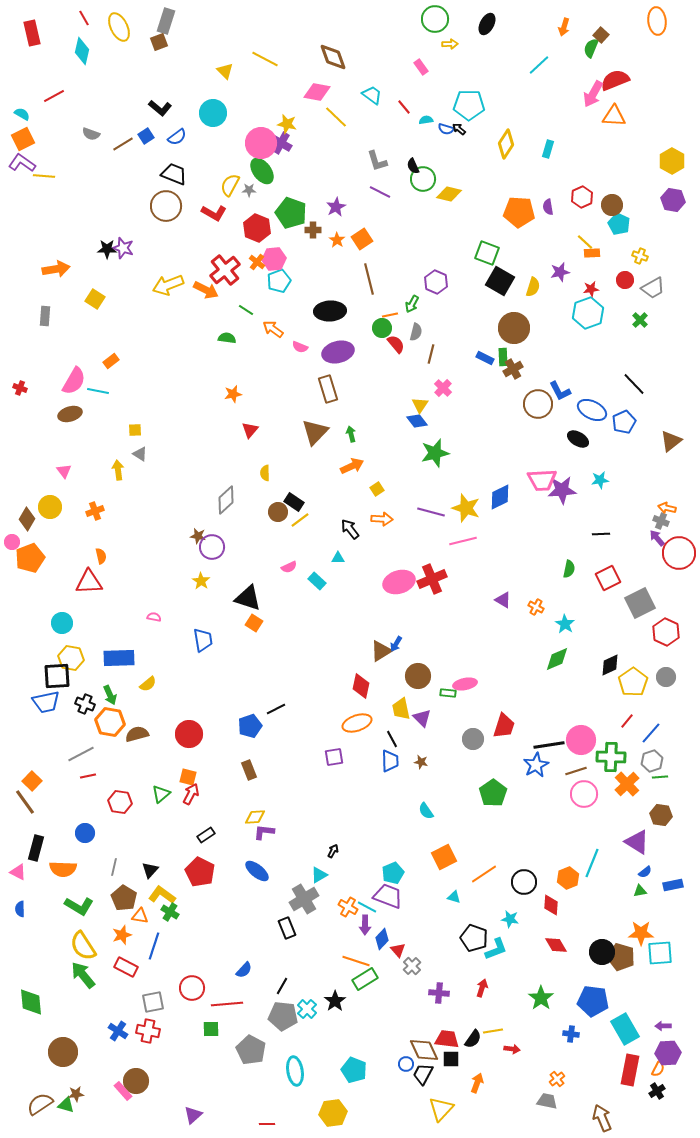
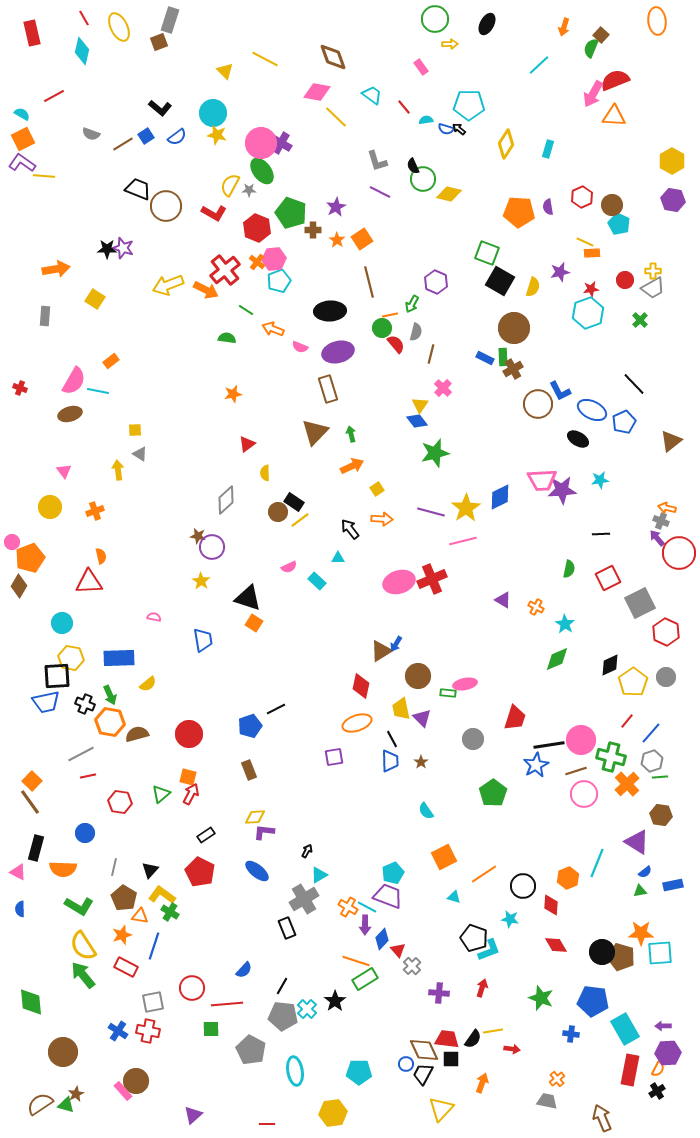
gray rectangle at (166, 21): moved 4 px right, 1 px up
yellow star at (287, 124): moved 70 px left, 11 px down
black trapezoid at (174, 174): moved 36 px left, 15 px down
yellow line at (585, 242): rotated 18 degrees counterclockwise
yellow cross at (640, 256): moved 13 px right, 15 px down; rotated 21 degrees counterclockwise
brown line at (369, 279): moved 3 px down
orange arrow at (273, 329): rotated 15 degrees counterclockwise
red triangle at (250, 430): moved 3 px left, 14 px down; rotated 12 degrees clockwise
yellow star at (466, 508): rotated 20 degrees clockwise
brown diamond at (27, 519): moved 8 px left, 67 px down
red trapezoid at (504, 726): moved 11 px right, 8 px up
green cross at (611, 757): rotated 12 degrees clockwise
brown star at (421, 762): rotated 24 degrees clockwise
brown line at (25, 802): moved 5 px right
black arrow at (333, 851): moved 26 px left
cyan line at (592, 863): moved 5 px right
black circle at (524, 882): moved 1 px left, 4 px down
cyan L-shape at (496, 949): moved 7 px left, 1 px down
green star at (541, 998): rotated 15 degrees counterclockwise
cyan pentagon at (354, 1070): moved 5 px right, 2 px down; rotated 20 degrees counterclockwise
orange arrow at (477, 1083): moved 5 px right
brown star at (76, 1094): rotated 21 degrees counterclockwise
